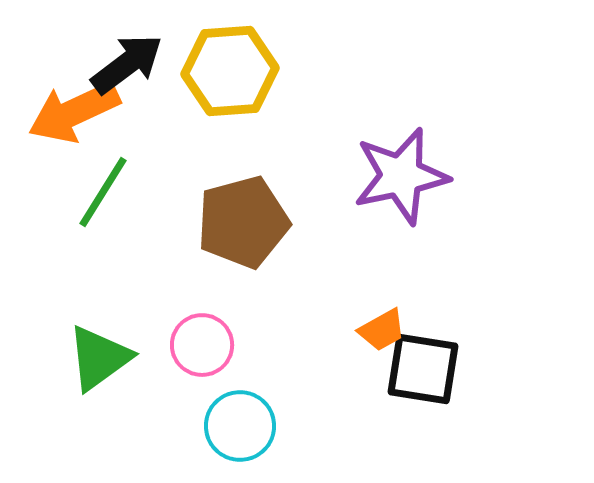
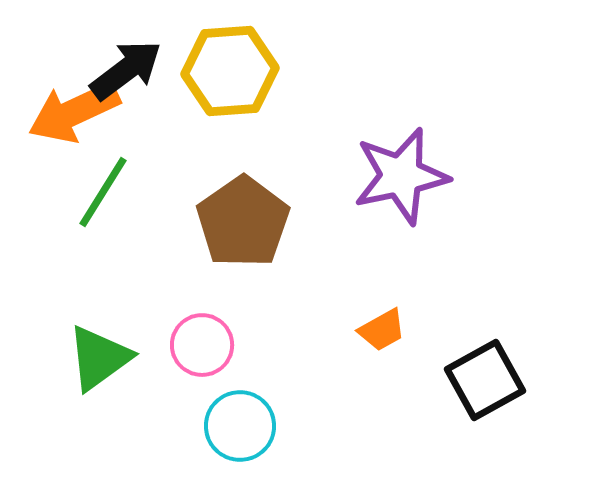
black arrow: moved 1 px left, 6 px down
brown pentagon: rotated 20 degrees counterclockwise
black square: moved 62 px right, 11 px down; rotated 38 degrees counterclockwise
